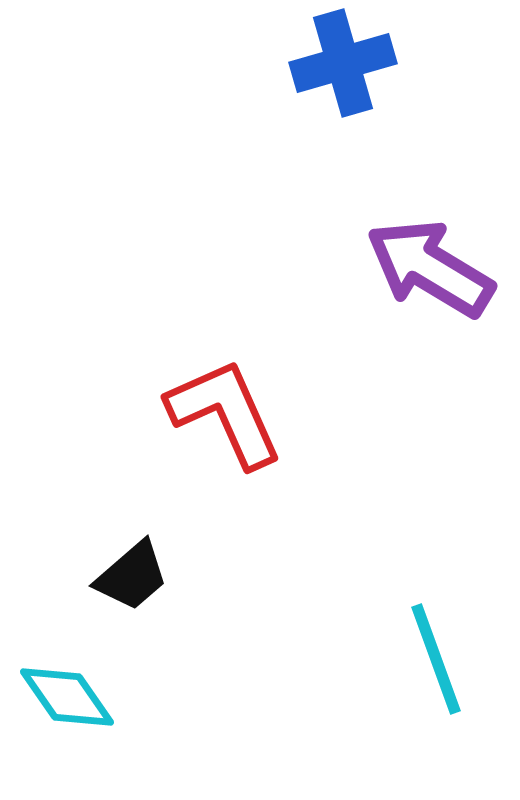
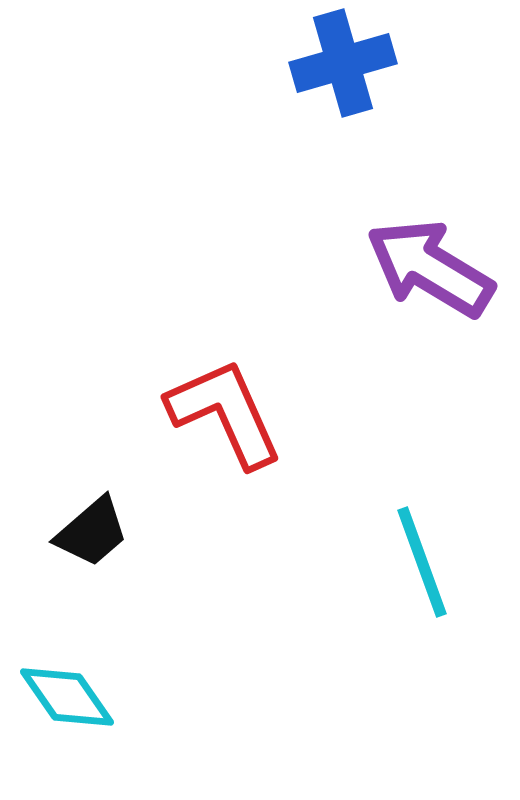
black trapezoid: moved 40 px left, 44 px up
cyan line: moved 14 px left, 97 px up
